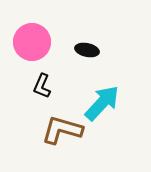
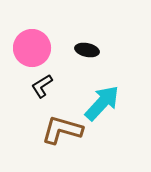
pink circle: moved 6 px down
black L-shape: rotated 35 degrees clockwise
